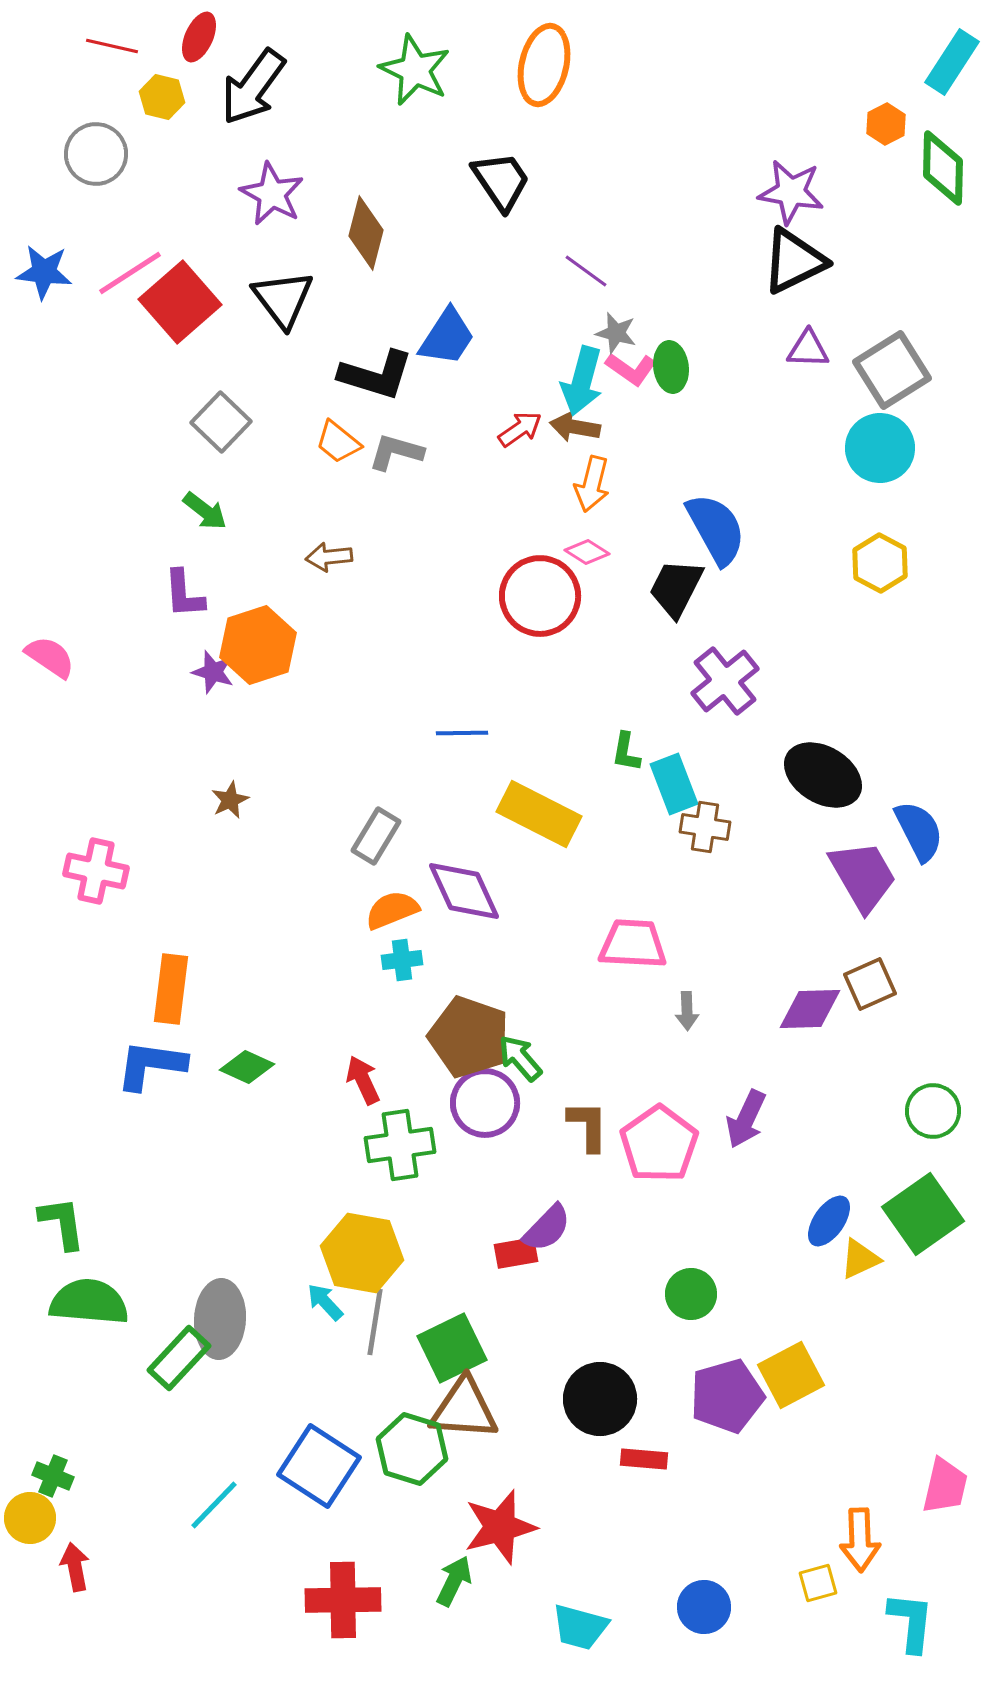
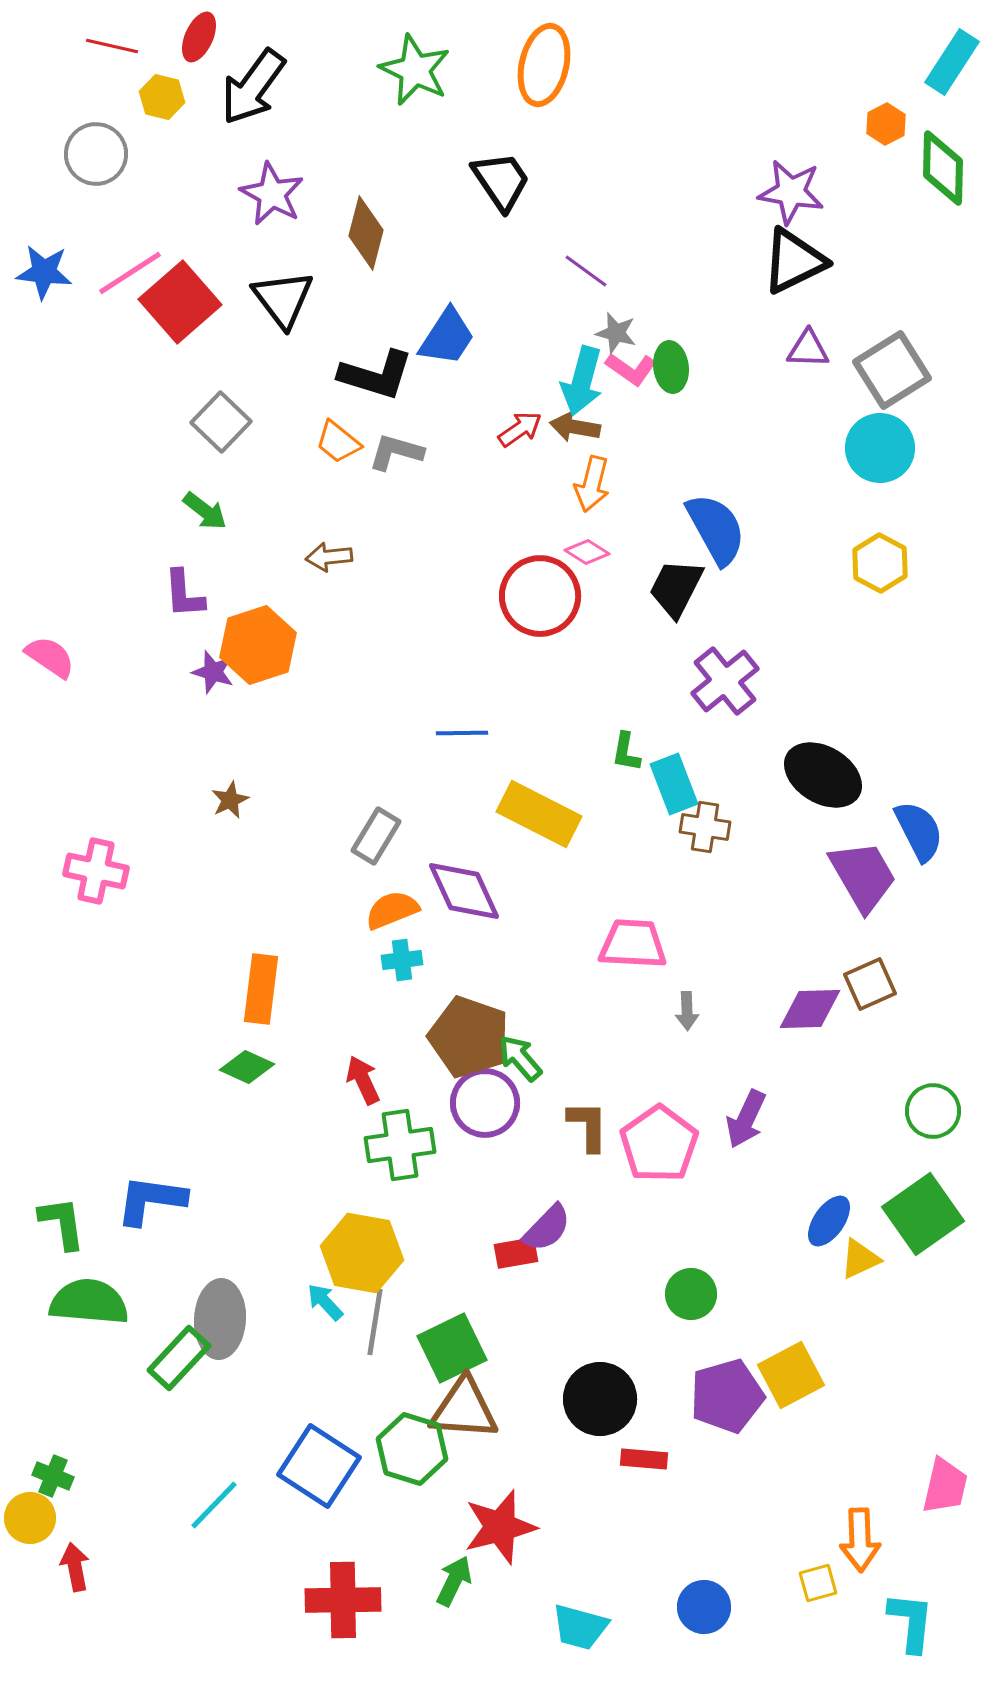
orange rectangle at (171, 989): moved 90 px right
blue L-shape at (151, 1065): moved 135 px down
